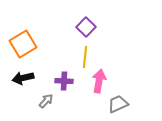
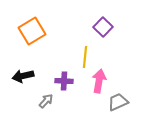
purple square: moved 17 px right
orange square: moved 9 px right, 13 px up
black arrow: moved 2 px up
gray trapezoid: moved 2 px up
